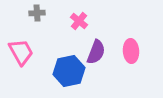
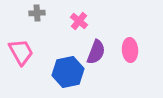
pink ellipse: moved 1 px left, 1 px up
blue hexagon: moved 1 px left, 1 px down
